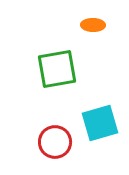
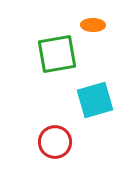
green square: moved 15 px up
cyan square: moved 5 px left, 23 px up
